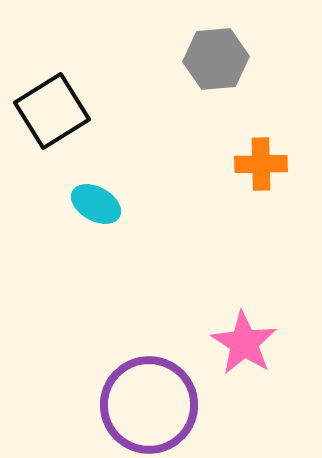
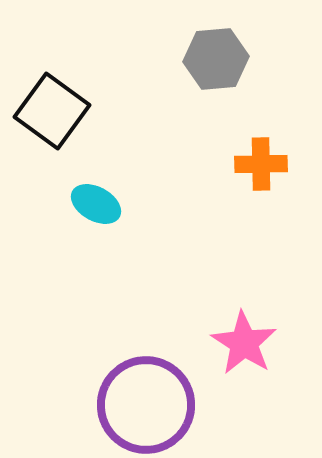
black square: rotated 22 degrees counterclockwise
purple circle: moved 3 px left
